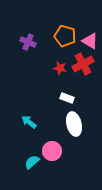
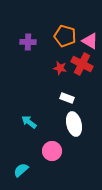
purple cross: rotated 21 degrees counterclockwise
red cross: moved 1 px left; rotated 35 degrees counterclockwise
cyan semicircle: moved 11 px left, 8 px down
